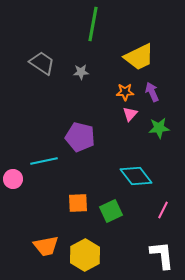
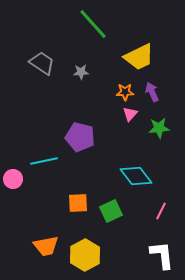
green line: rotated 52 degrees counterclockwise
pink line: moved 2 px left, 1 px down
